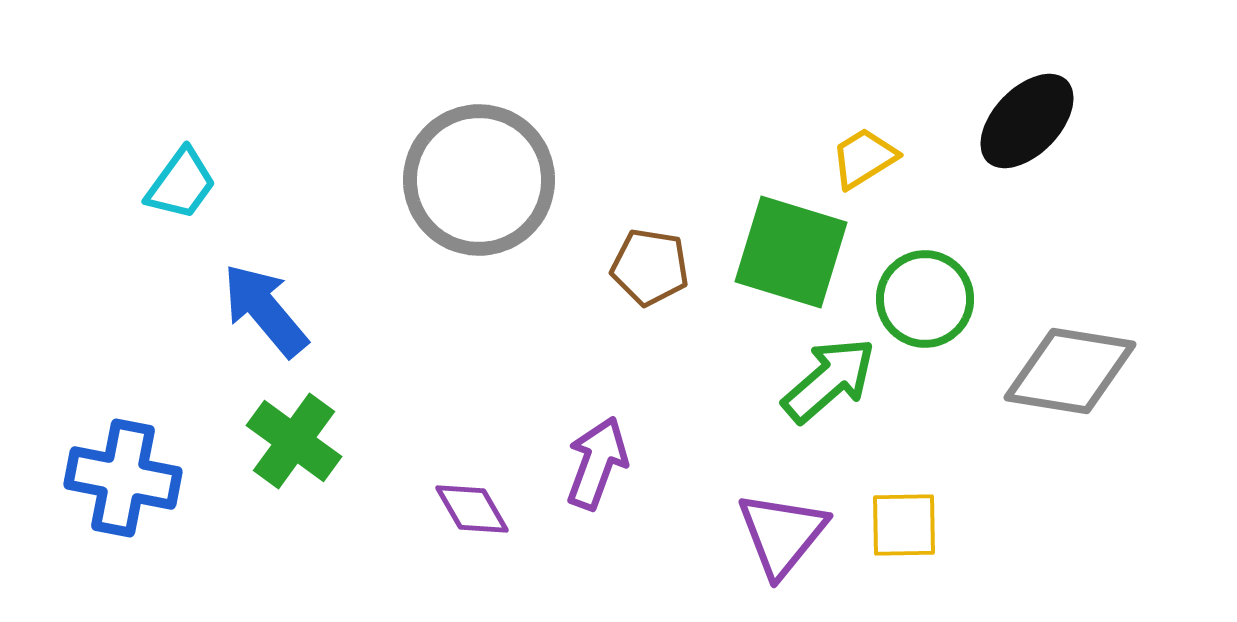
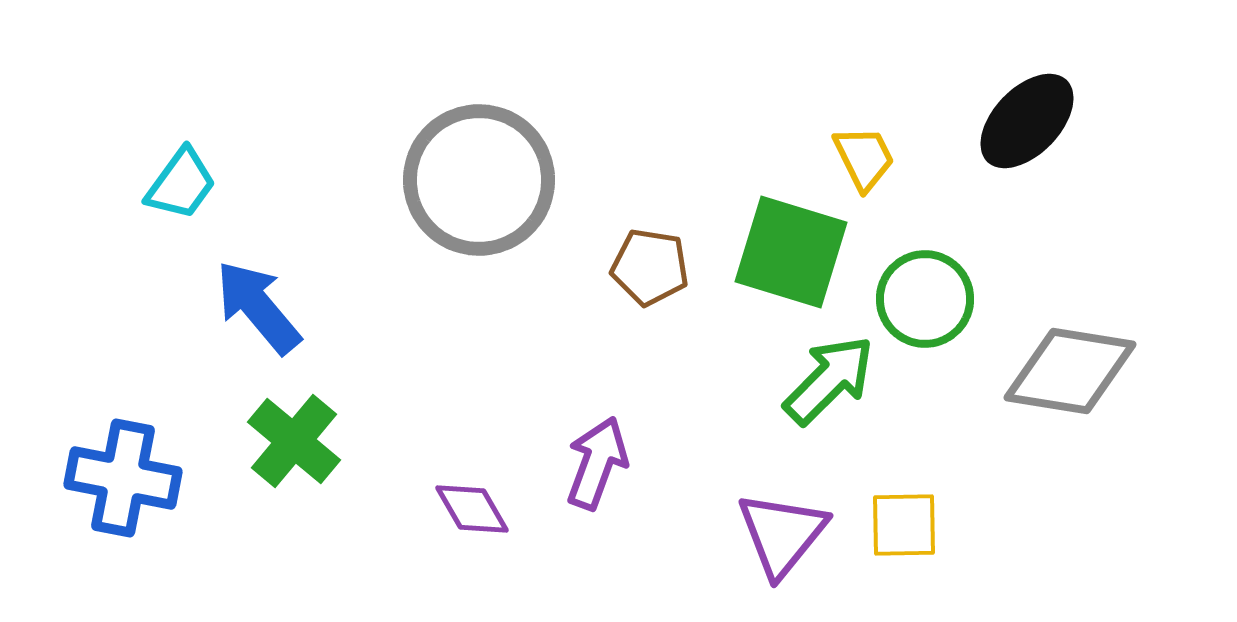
yellow trapezoid: rotated 96 degrees clockwise
blue arrow: moved 7 px left, 3 px up
green arrow: rotated 4 degrees counterclockwise
green cross: rotated 4 degrees clockwise
